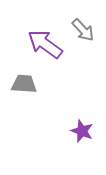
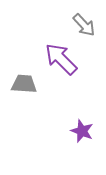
gray arrow: moved 1 px right, 5 px up
purple arrow: moved 16 px right, 15 px down; rotated 9 degrees clockwise
